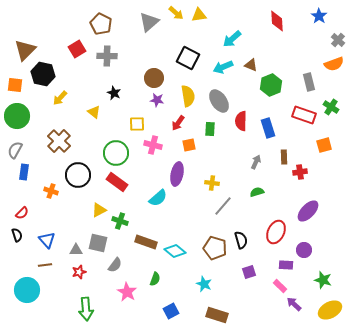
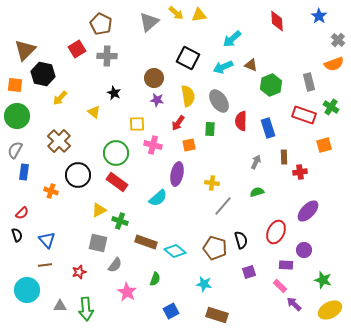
gray triangle at (76, 250): moved 16 px left, 56 px down
cyan star at (204, 284): rotated 14 degrees counterclockwise
